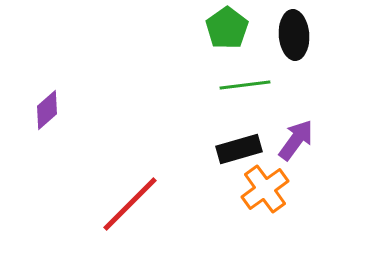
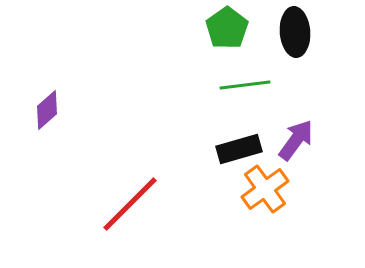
black ellipse: moved 1 px right, 3 px up
